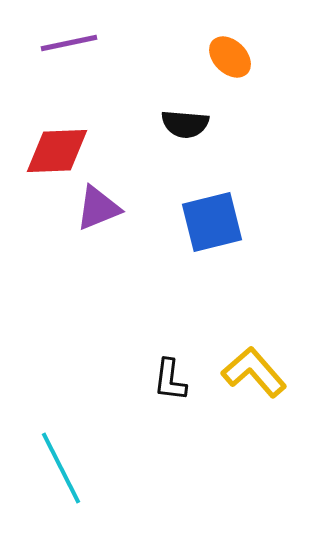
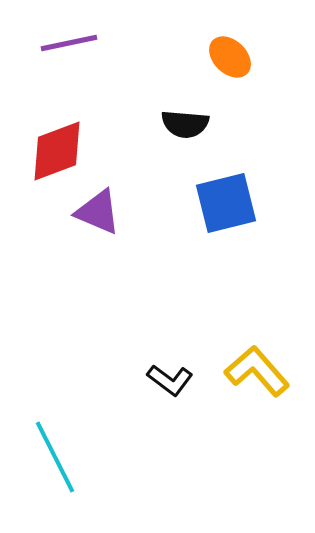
red diamond: rotated 18 degrees counterclockwise
purple triangle: moved 4 px down; rotated 45 degrees clockwise
blue square: moved 14 px right, 19 px up
yellow L-shape: moved 3 px right, 1 px up
black L-shape: rotated 60 degrees counterclockwise
cyan line: moved 6 px left, 11 px up
